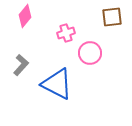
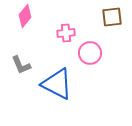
pink cross: rotated 12 degrees clockwise
gray L-shape: rotated 115 degrees clockwise
